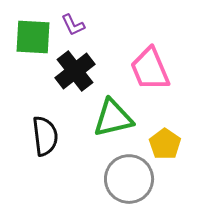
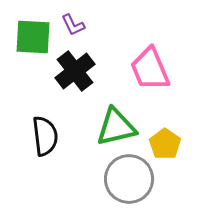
green triangle: moved 3 px right, 9 px down
